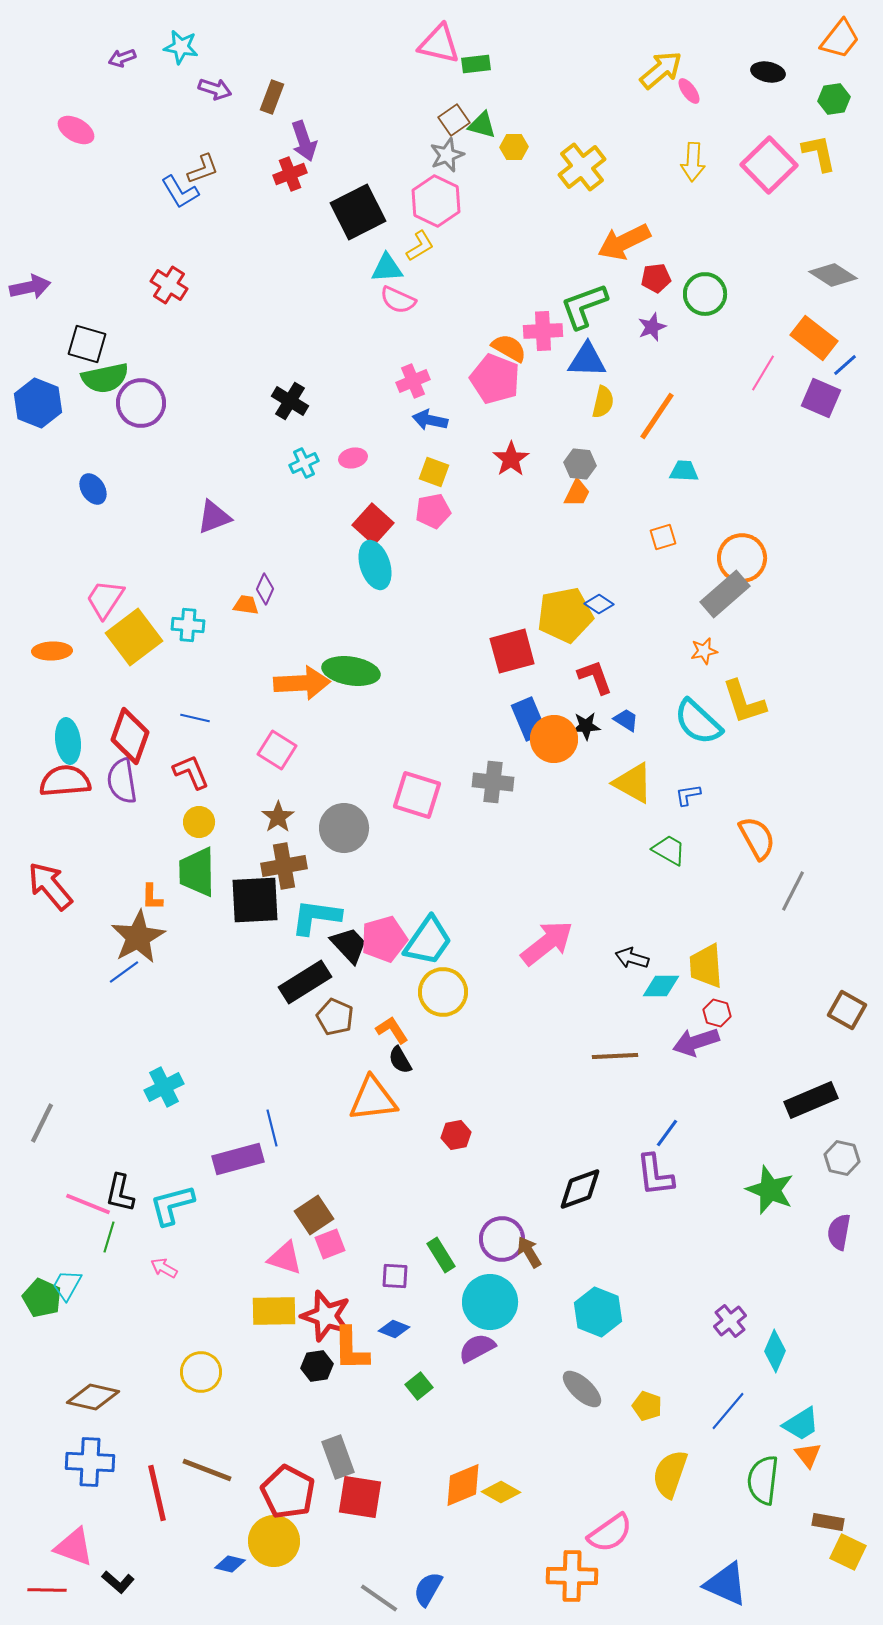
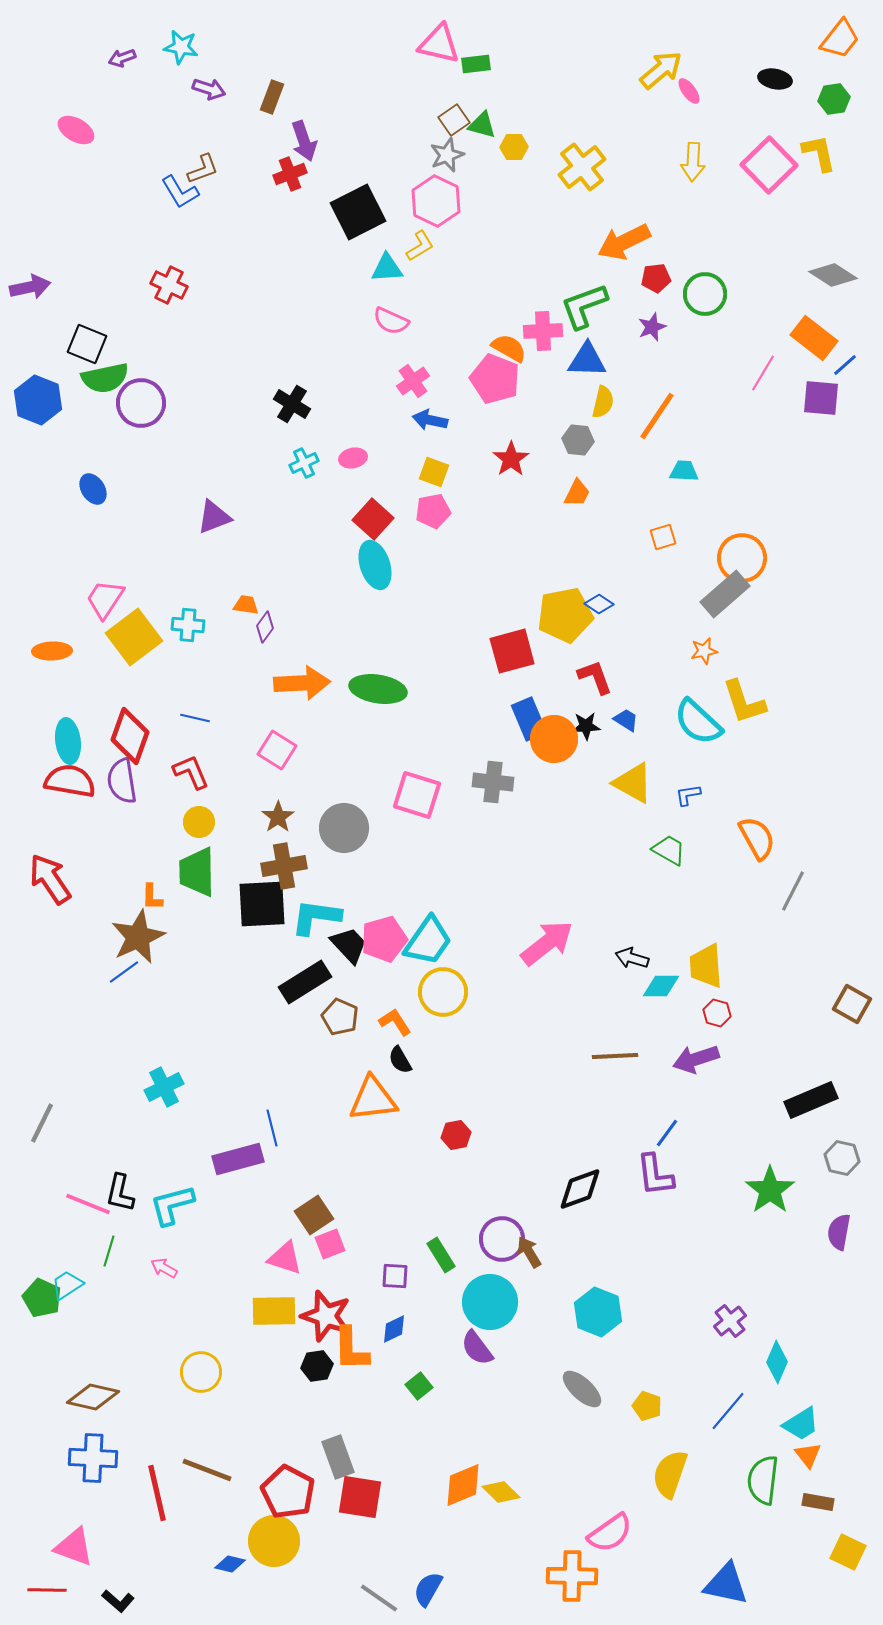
black ellipse at (768, 72): moved 7 px right, 7 px down
purple arrow at (215, 89): moved 6 px left
red cross at (169, 285): rotated 6 degrees counterclockwise
pink semicircle at (398, 300): moved 7 px left, 21 px down
black square at (87, 344): rotated 6 degrees clockwise
pink cross at (413, 381): rotated 12 degrees counterclockwise
purple square at (821, 398): rotated 18 degrees counterclockwise
black cross at (290, 401): moved 2 px right, 3 px down
blue hexagon at (38, 403): moved 3 px up
gray hexagon at (580, 464): moved 2 px left, 24 px up
red square at (373, 524): moved 5 px up
purple diamond at (265, 589): moved 38 px down; rotated 12 degrees clockwise
green ellipse at (351, 671): moved 27 px right, 18 px down
red semicircle at (65, 781): moved 5 px right; rotated 15 degrees clockwise
red arrow at (50, 886): moved 7 px up; rotated 6 degrees clockwise
black square at (255, 900): moved 7 px right, 4 px down
brown star at (138, 937): rotated 4 degrees clockwise
brown square at (847, 1010): moved 5 px right, 6 px up
brown pentagon at (335, 1017): moved 5 px right
orange L-shape at (392, 1030): moved 3 px right, 8 px up
purple arrow at (696, 1042): moved 17 px down
green star at (770, 1190): rotated 15 degrees clockwise
green line at (109, 1237): moved 14 px down
cyan trapezoid at (67, 1285): rotated 28 degrees clockwise
blue diamond at (394, 1329): rotated 48 degrees counterclockwise
purple semicircle at (477, 1348): rotated 99 degrees counterclockwise
cyan diamond at (775, 1351): moved 2 px right, 11 px down
blue cross at (90, 1462): moved 3 px right, 4 px up
yellow diamond at (501, 1492): rotated 15 degrees clockwise
brown rectangle at (828, 1522): moved 10 px left, 20 px up
black L-shape at (118, 1582): moved 19 px down
blue triangle at (726, 1584): rotated 12 degrees counterclockwise
